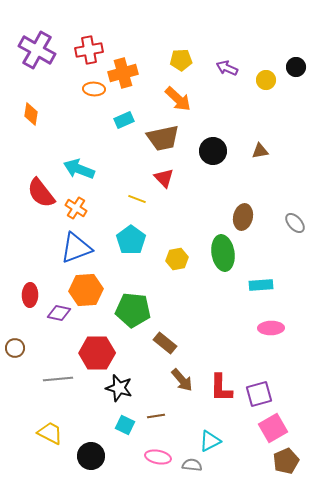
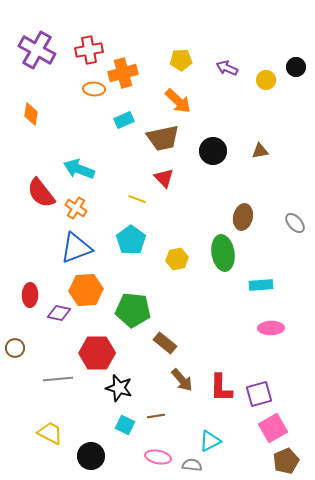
orange arrow at (178, 99): moved 2 px down
